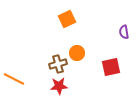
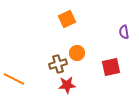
red star: moved 8 px right, 1 px up
